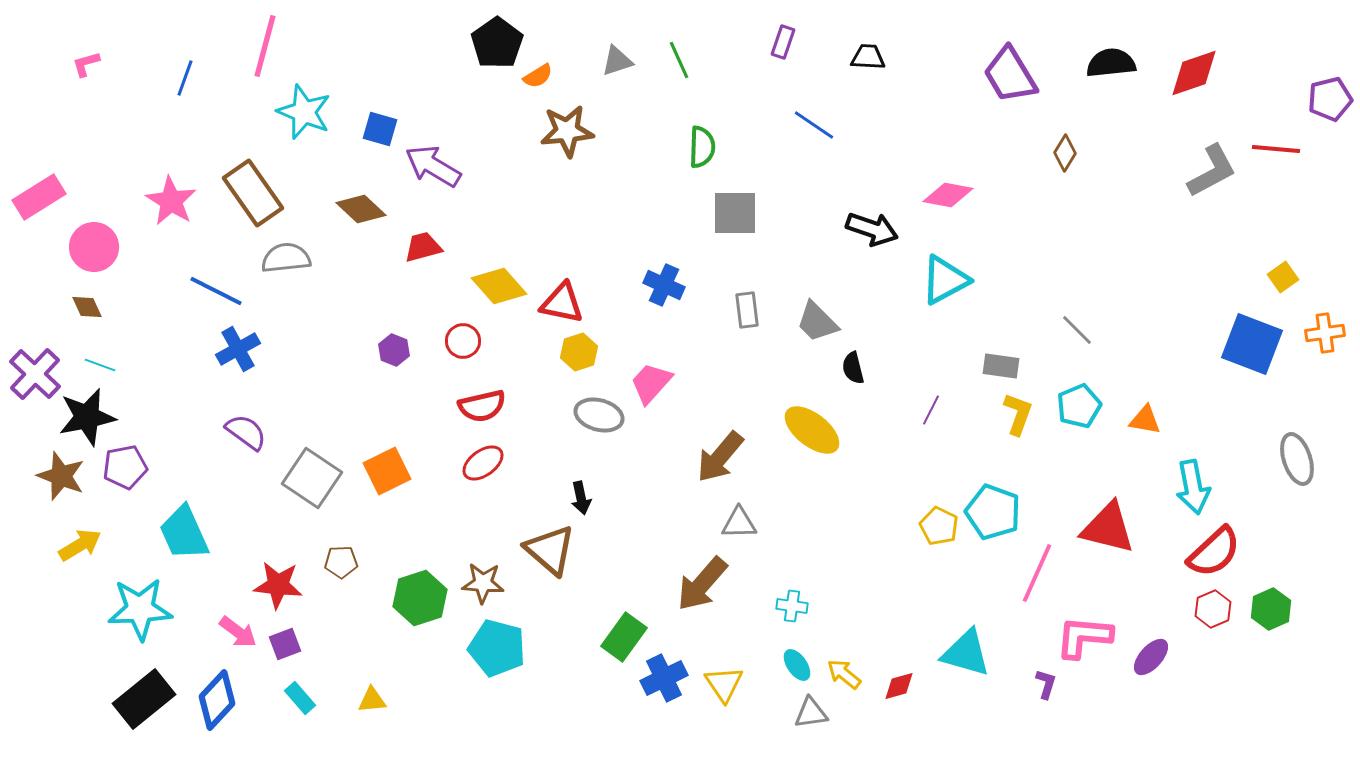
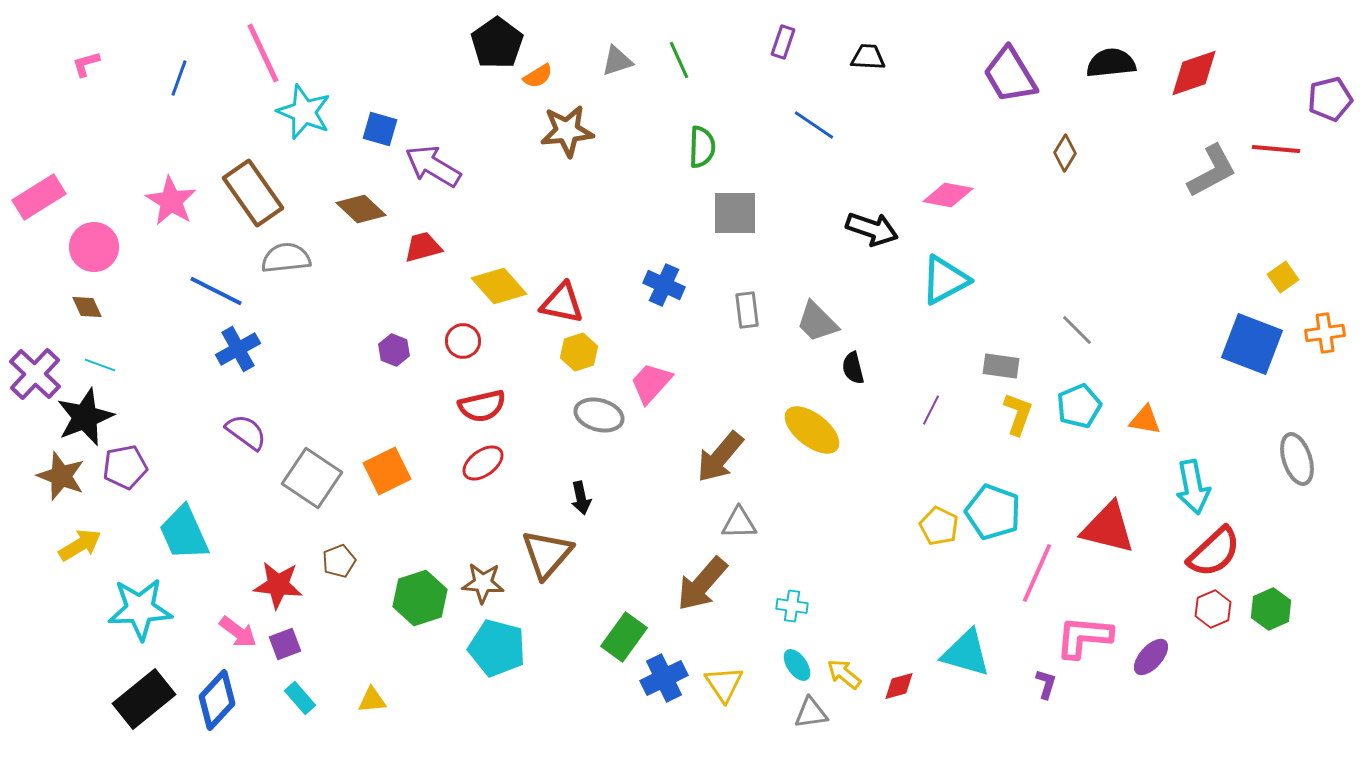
pink line at (265, 46): moved 2 px left, 7 px down; rotated 40 degrees counterclockwise
blue line at (185, 78): moved 6 px left
black star at (87, 417): moved 2 px left; rotated 10 degrees counterclockwise
brown triangle at (550, 550): moved 3 px left, 4 px down; rotated 30 degrees clockwise
brown pentagon at (341, 562): moved 2 px left, 1 px up; rotated 20 degrees counterclockwise
